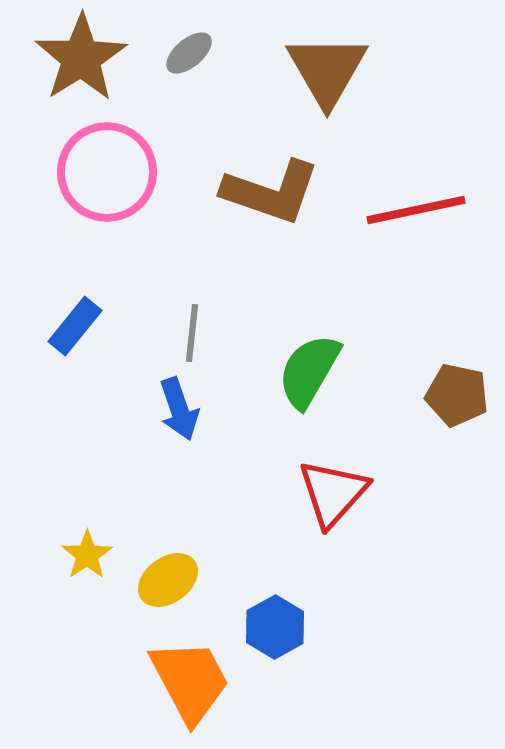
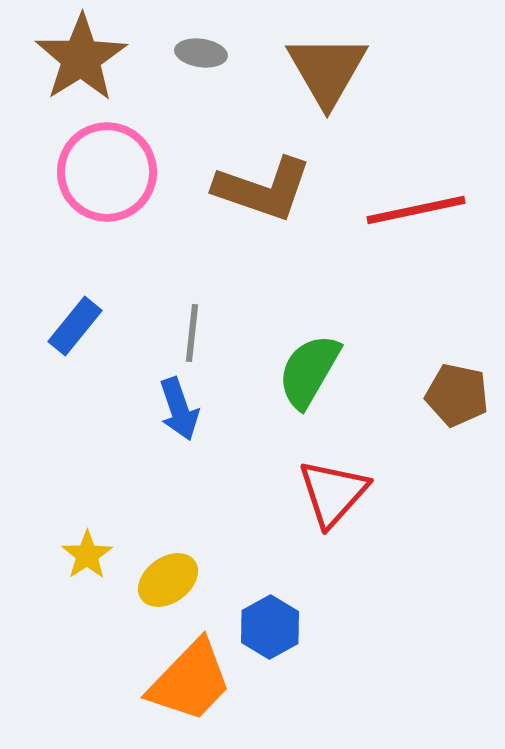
gray ellipse: moved 12 px right; rotated 48 degrees clockwise
brown L-shape: moved 8 px left, 3 px up
blue hexagon: moved 5 px left
orange trapezoid: rotated 72 degrees clockwise
